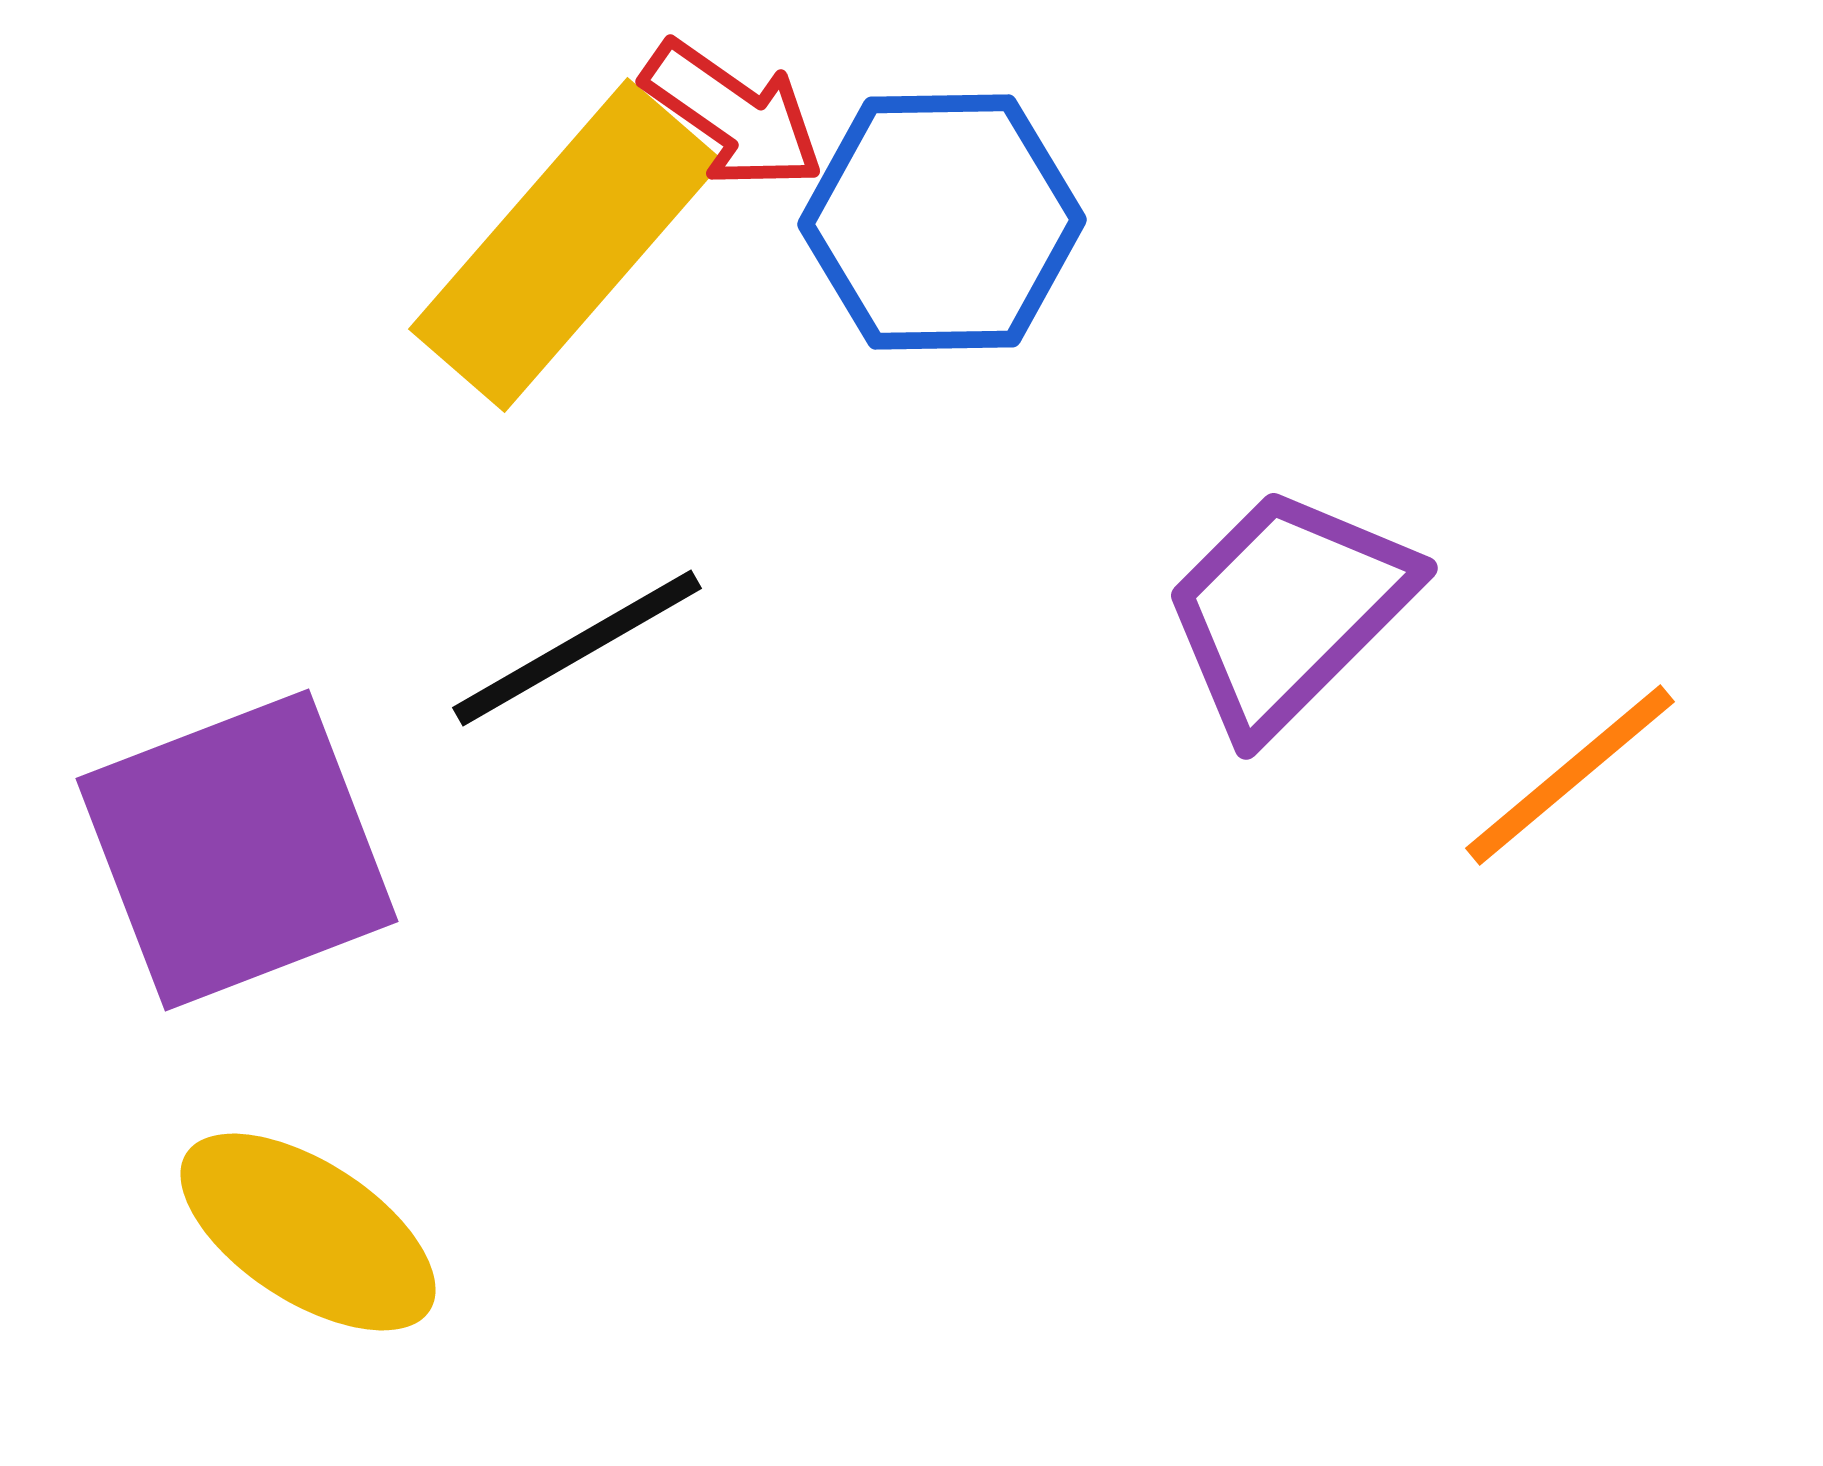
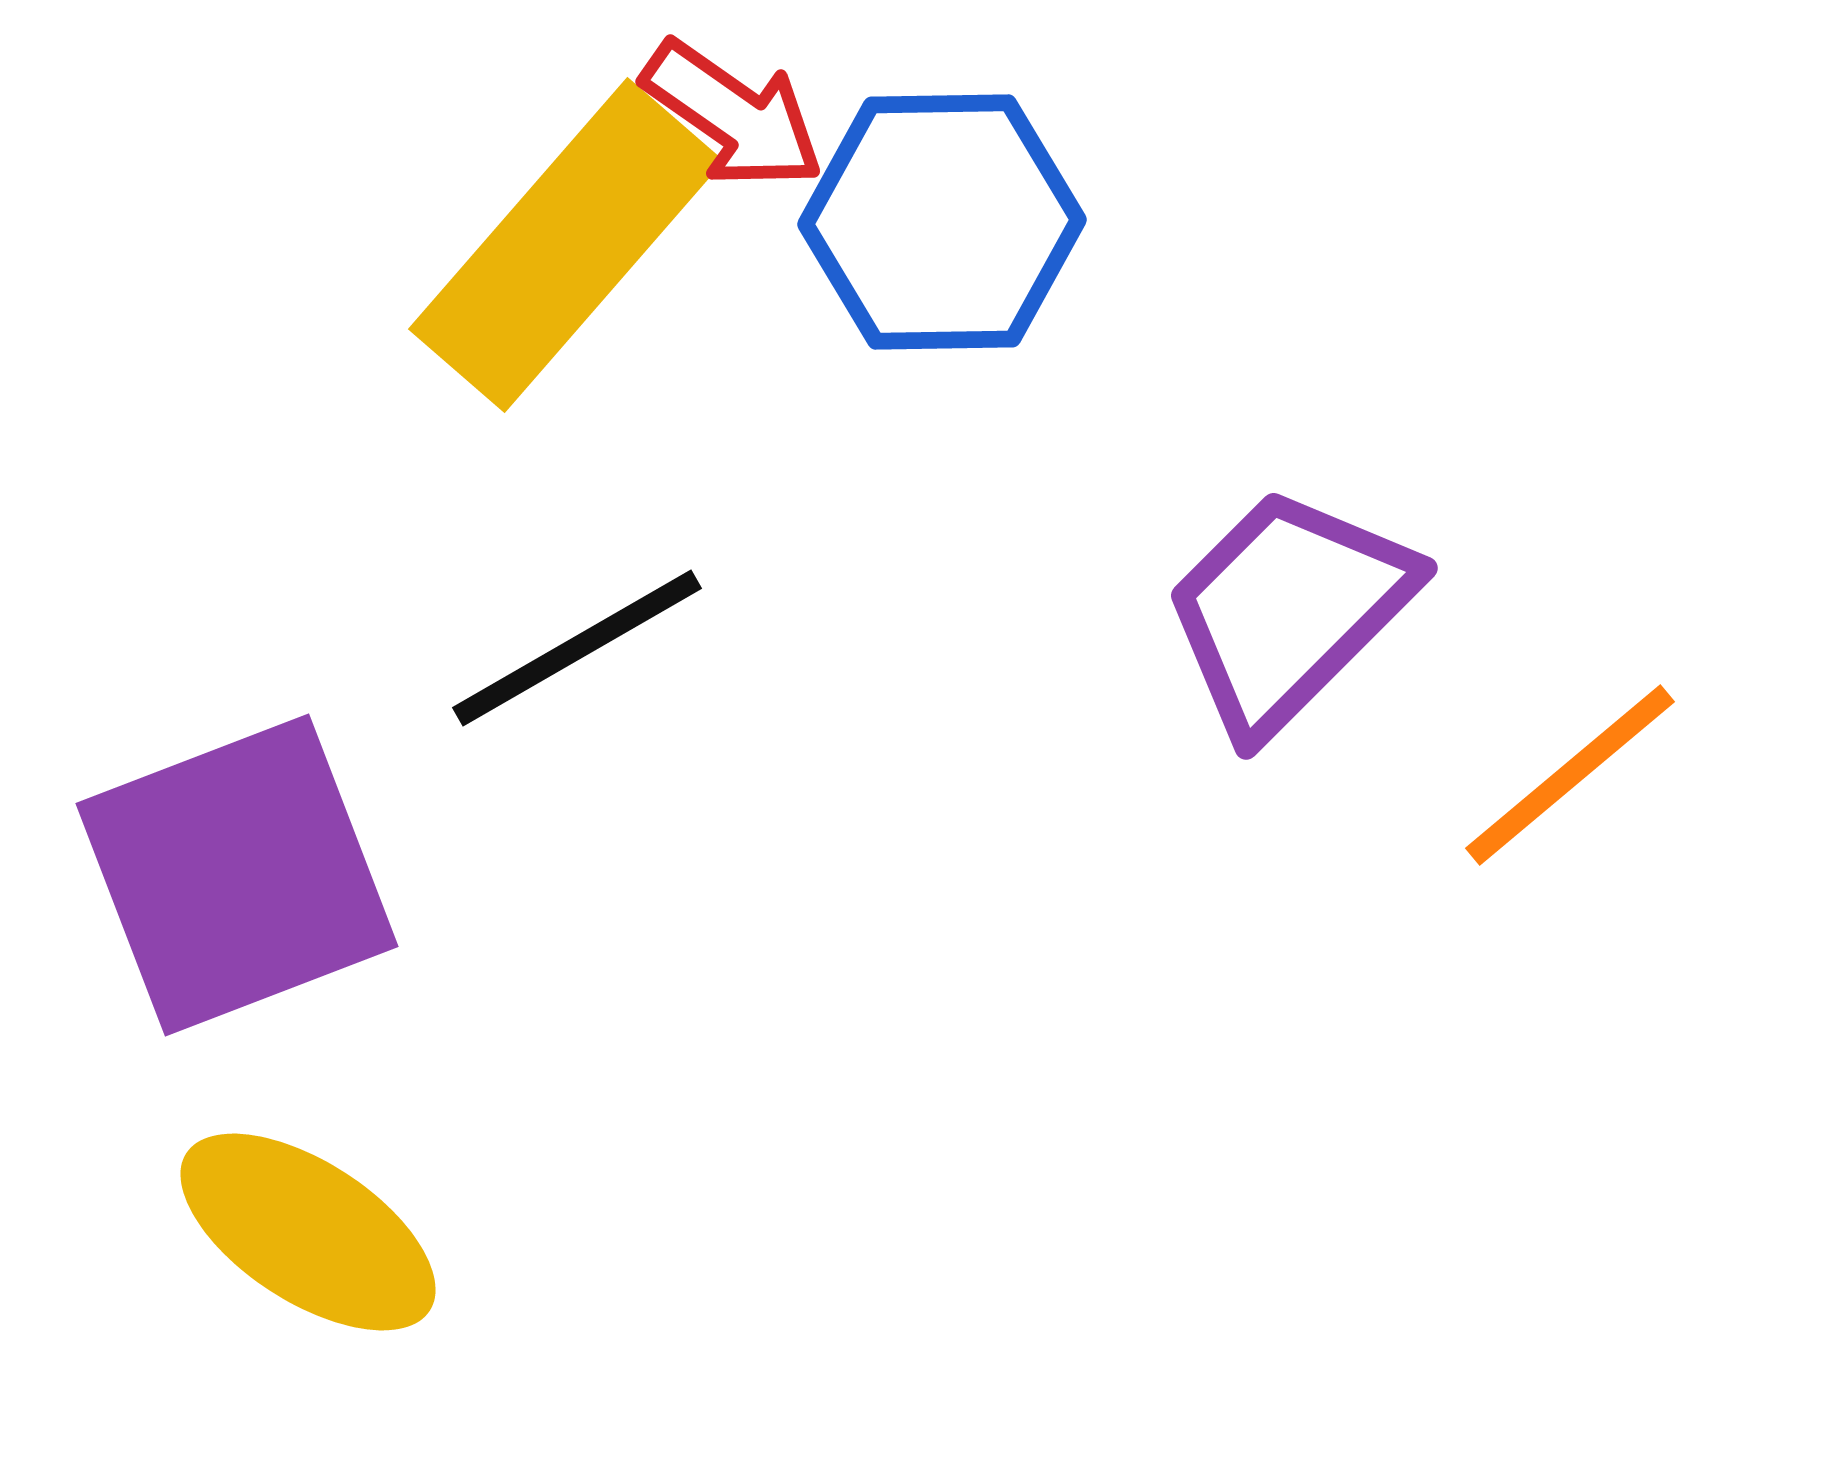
purple square: moved 25 px down
